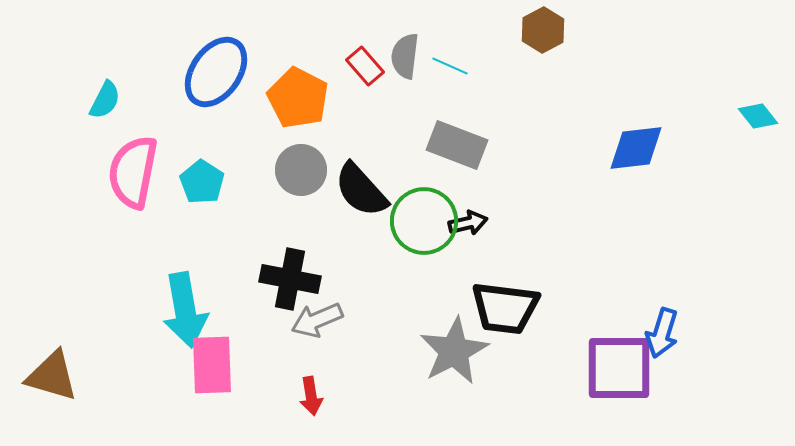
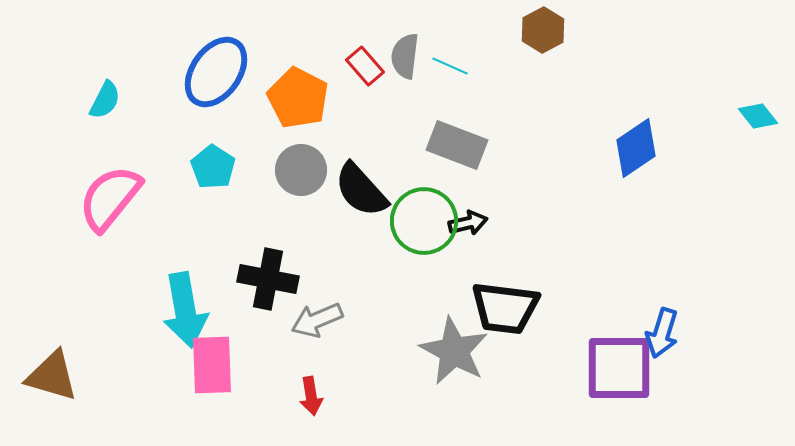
blue diamond: rotated 28 degrees counterclockwise
pink semicircle: moved 23 px left, 26 px down; rotated 28 degrees clockwise
cyan pentagon: moved 11 px right, 15 px up
black cross: moved 22 px left
gray star: rotated 16 degrees counterclockwise
